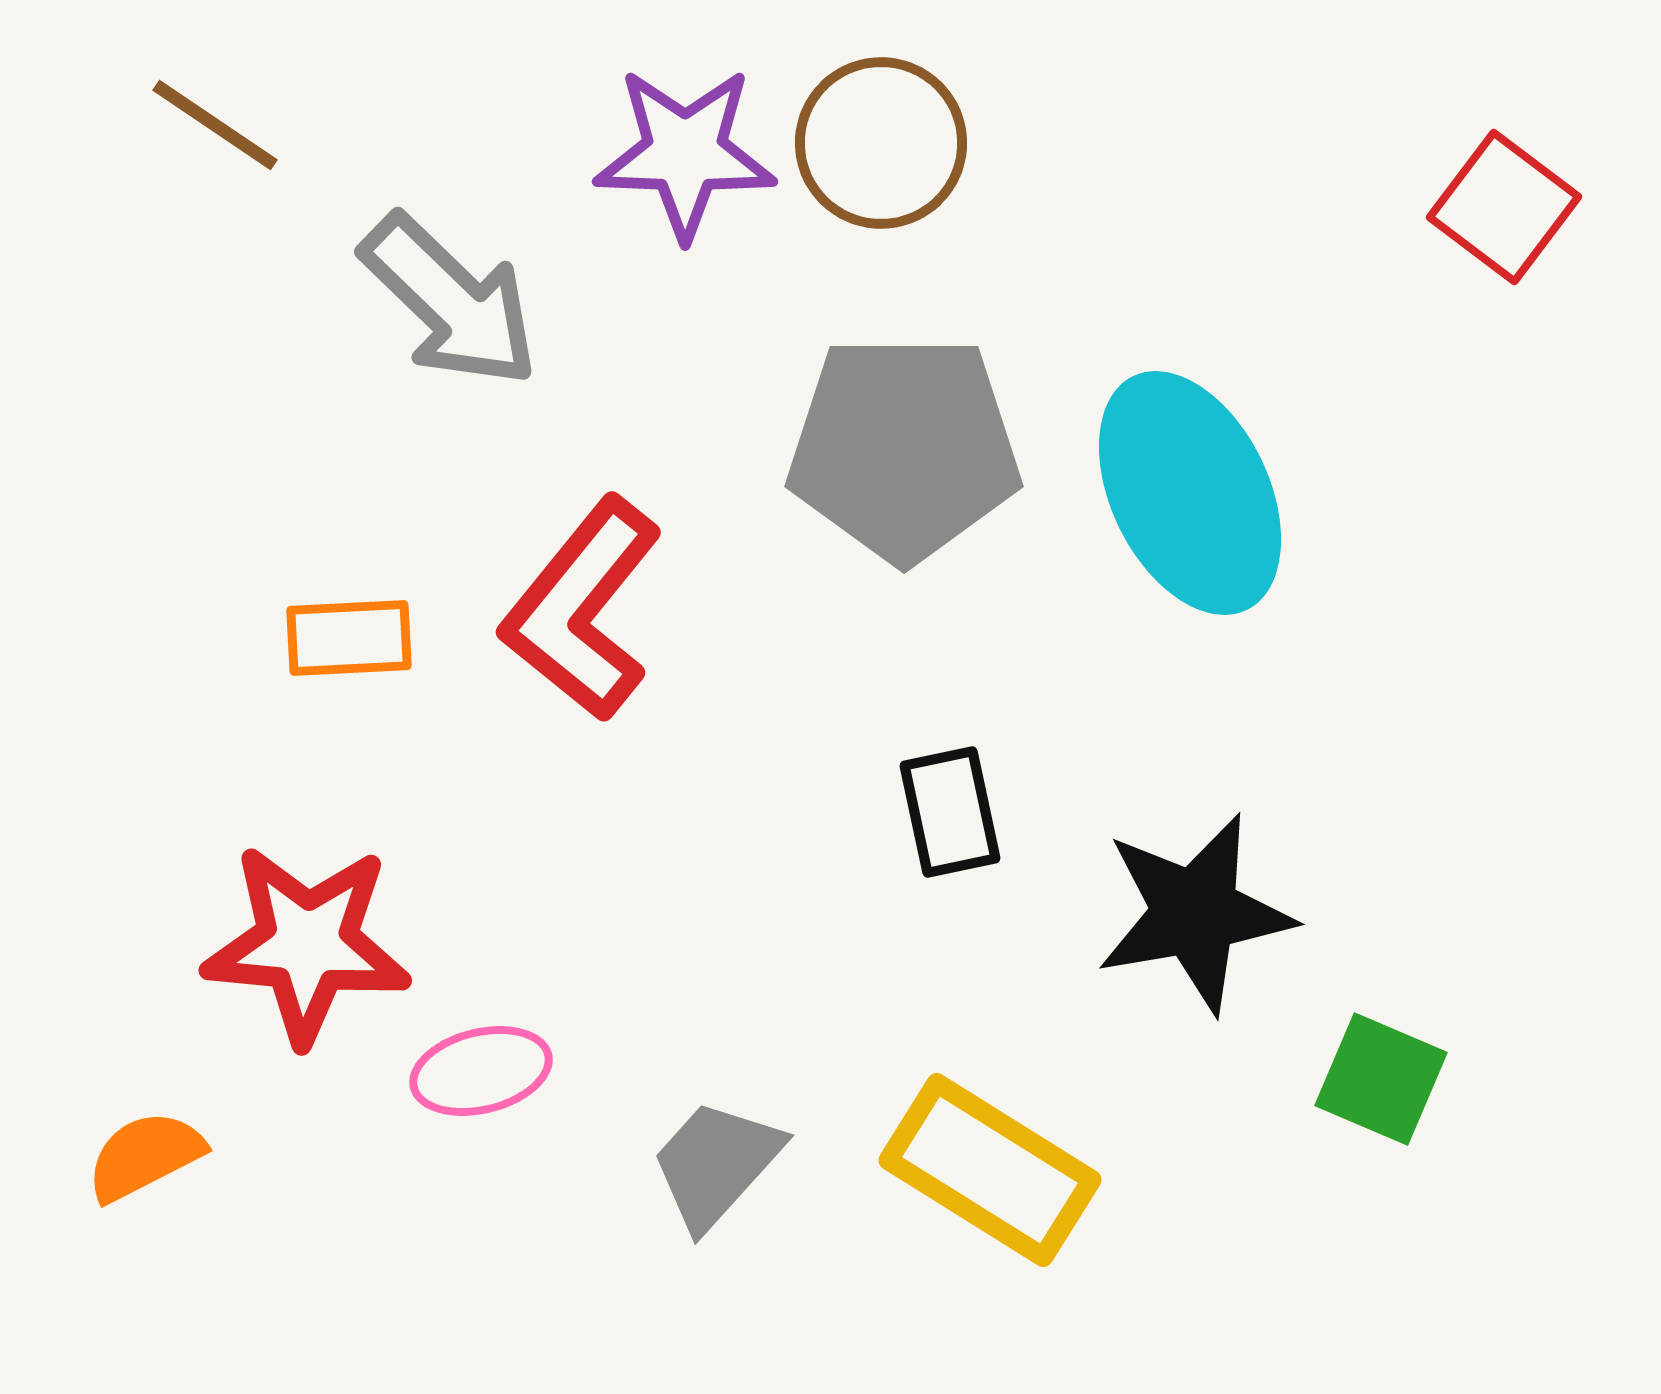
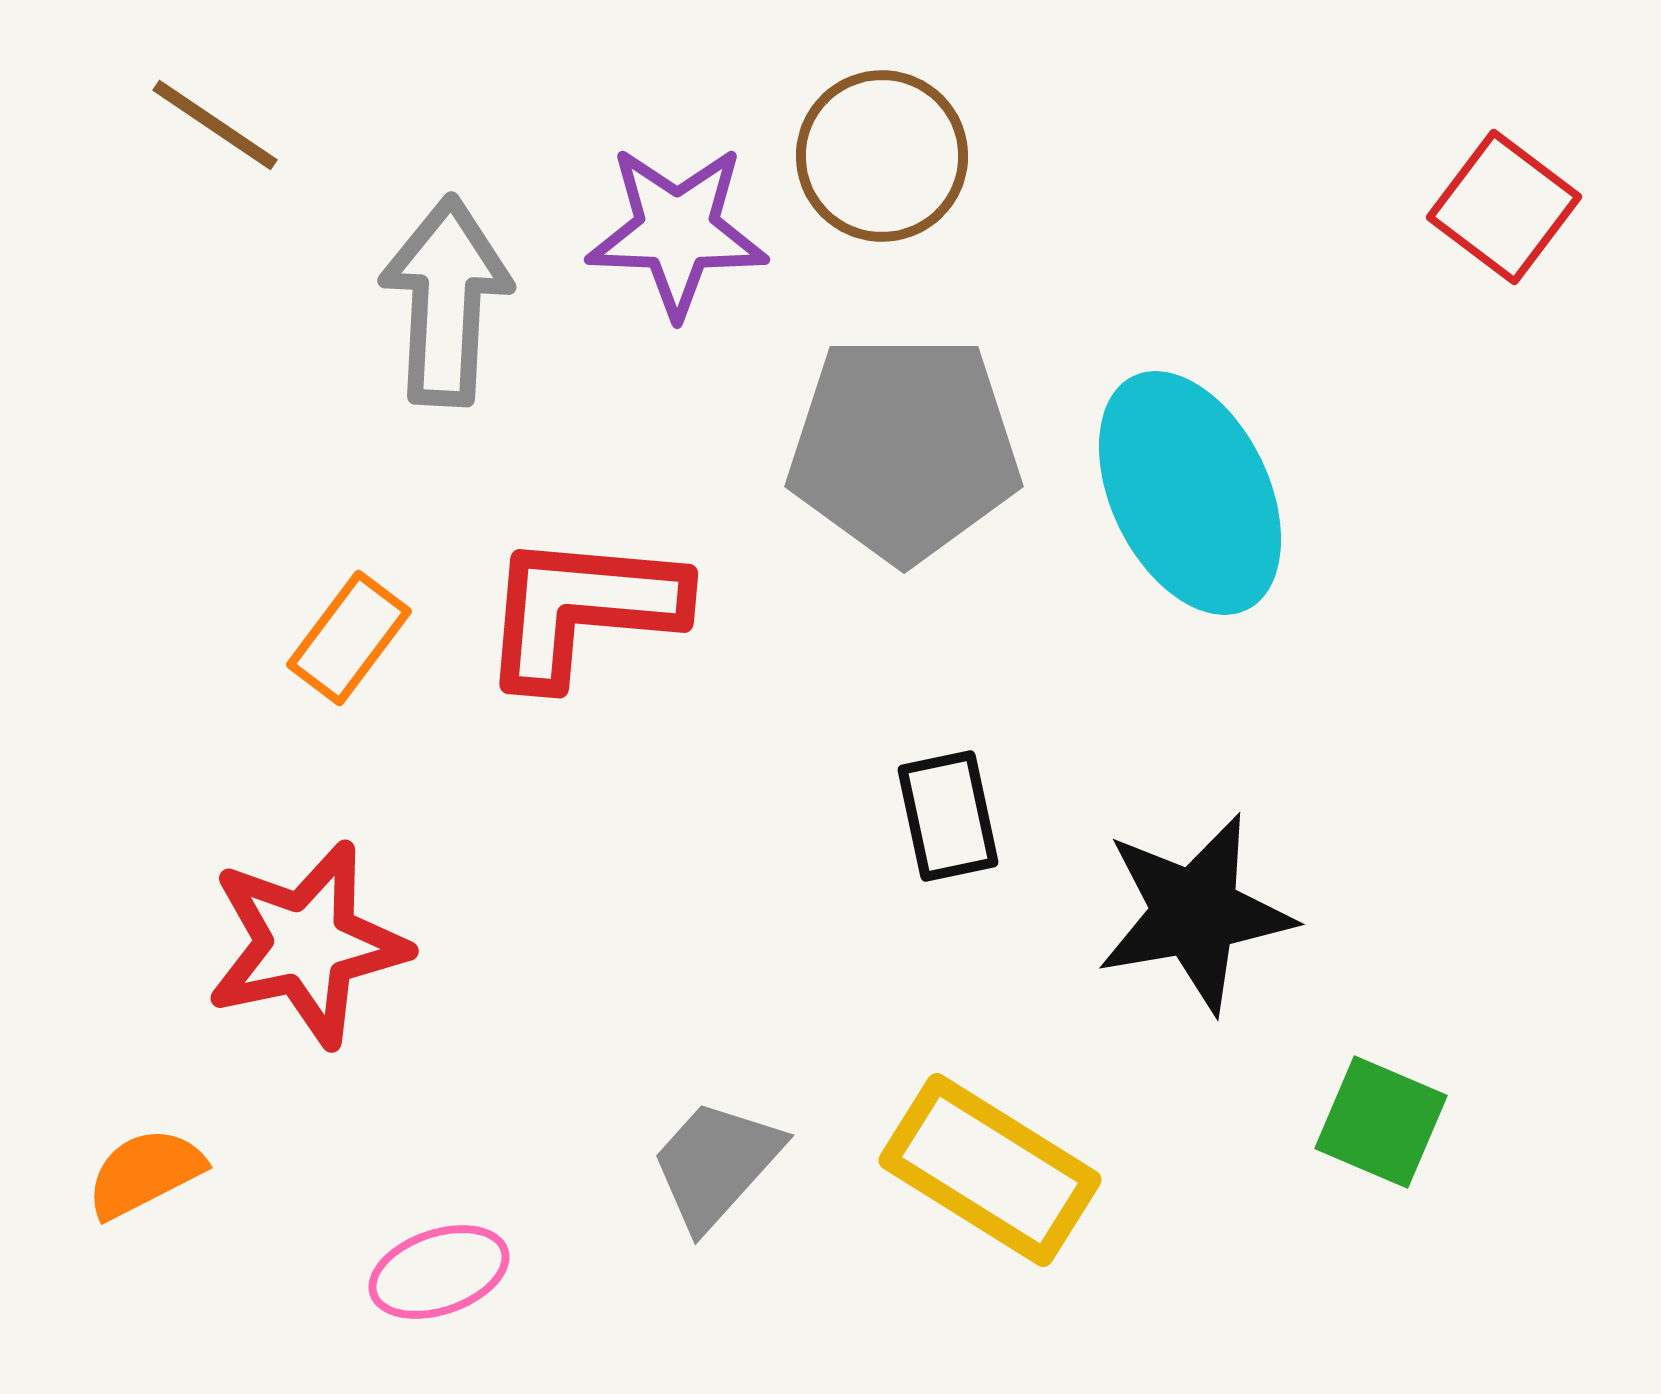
brown circle: moved 1 px right, 13 px down
purple star: moved 8 px left, 78 px down
gray arrow: moved 4 px left; rotated 131 degrees counterclockwise
red L-shape: rotated 56 degrees clockwise
orange rectangle: rotated 50 degrees counterclockwise
black rectangle: moved 2 px left, 4 px down
red star: rotated 17 degrees counterclockwise
pink ellipse: moved 42 px left, 201 px down; rotated 5 degrees counterclockwise
green square: moved 43 px down
orange semicircle: moved 17 px down
